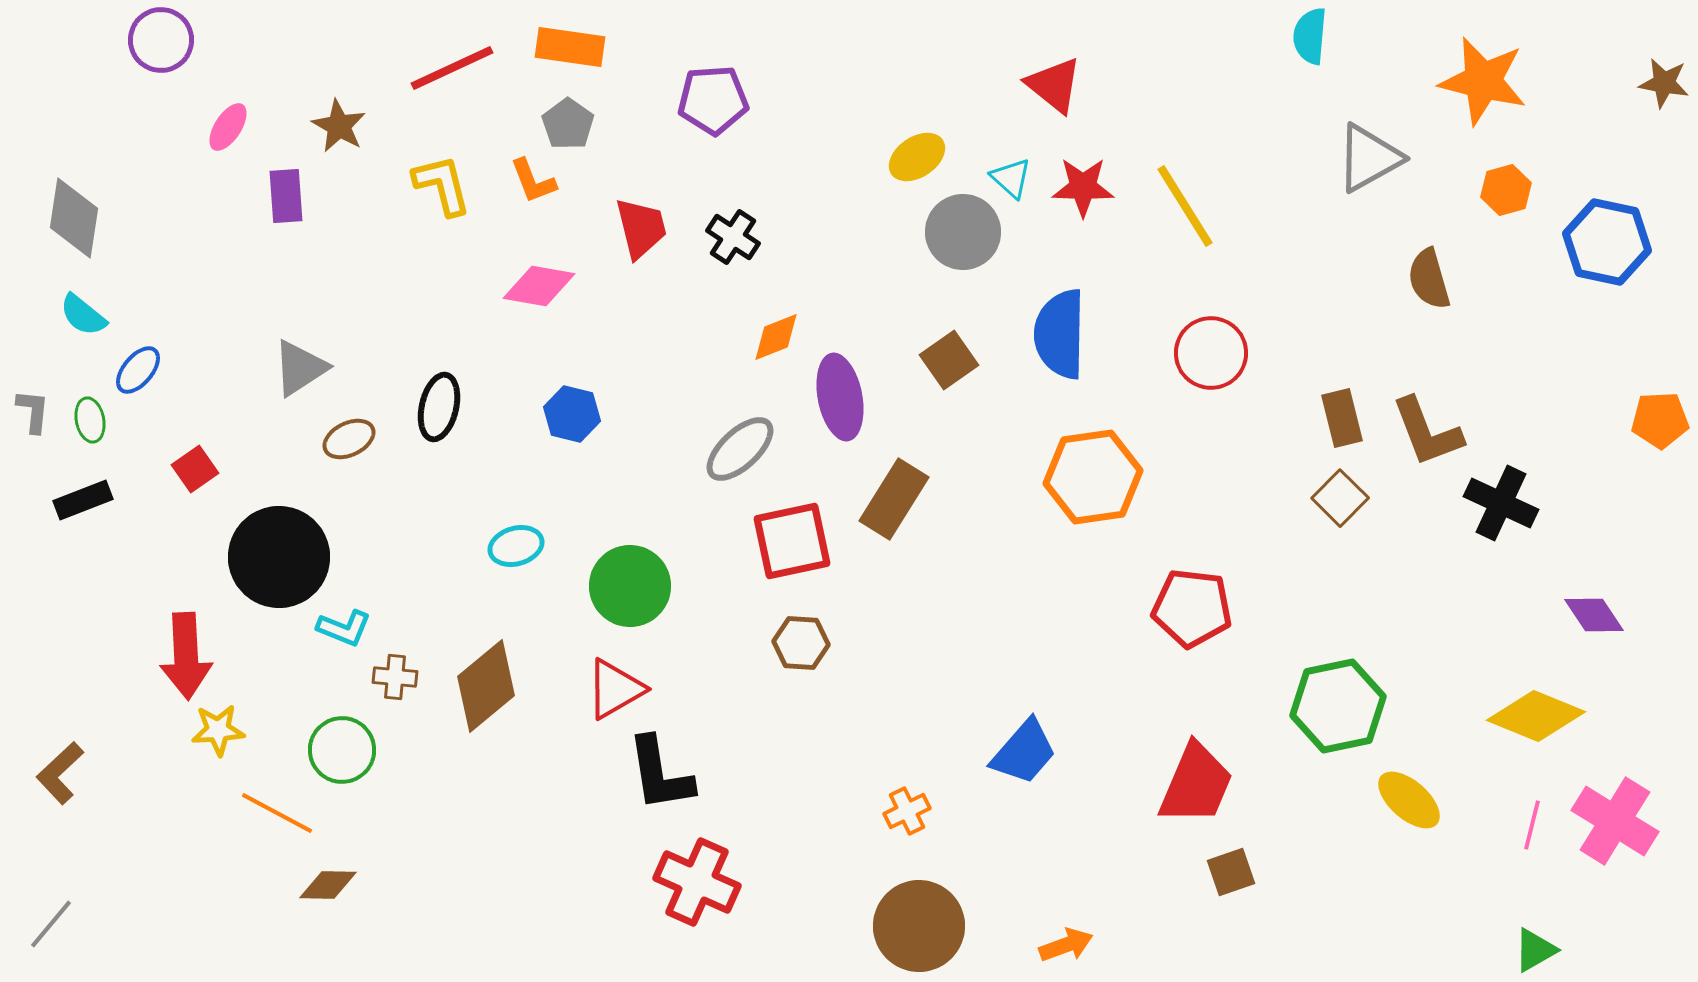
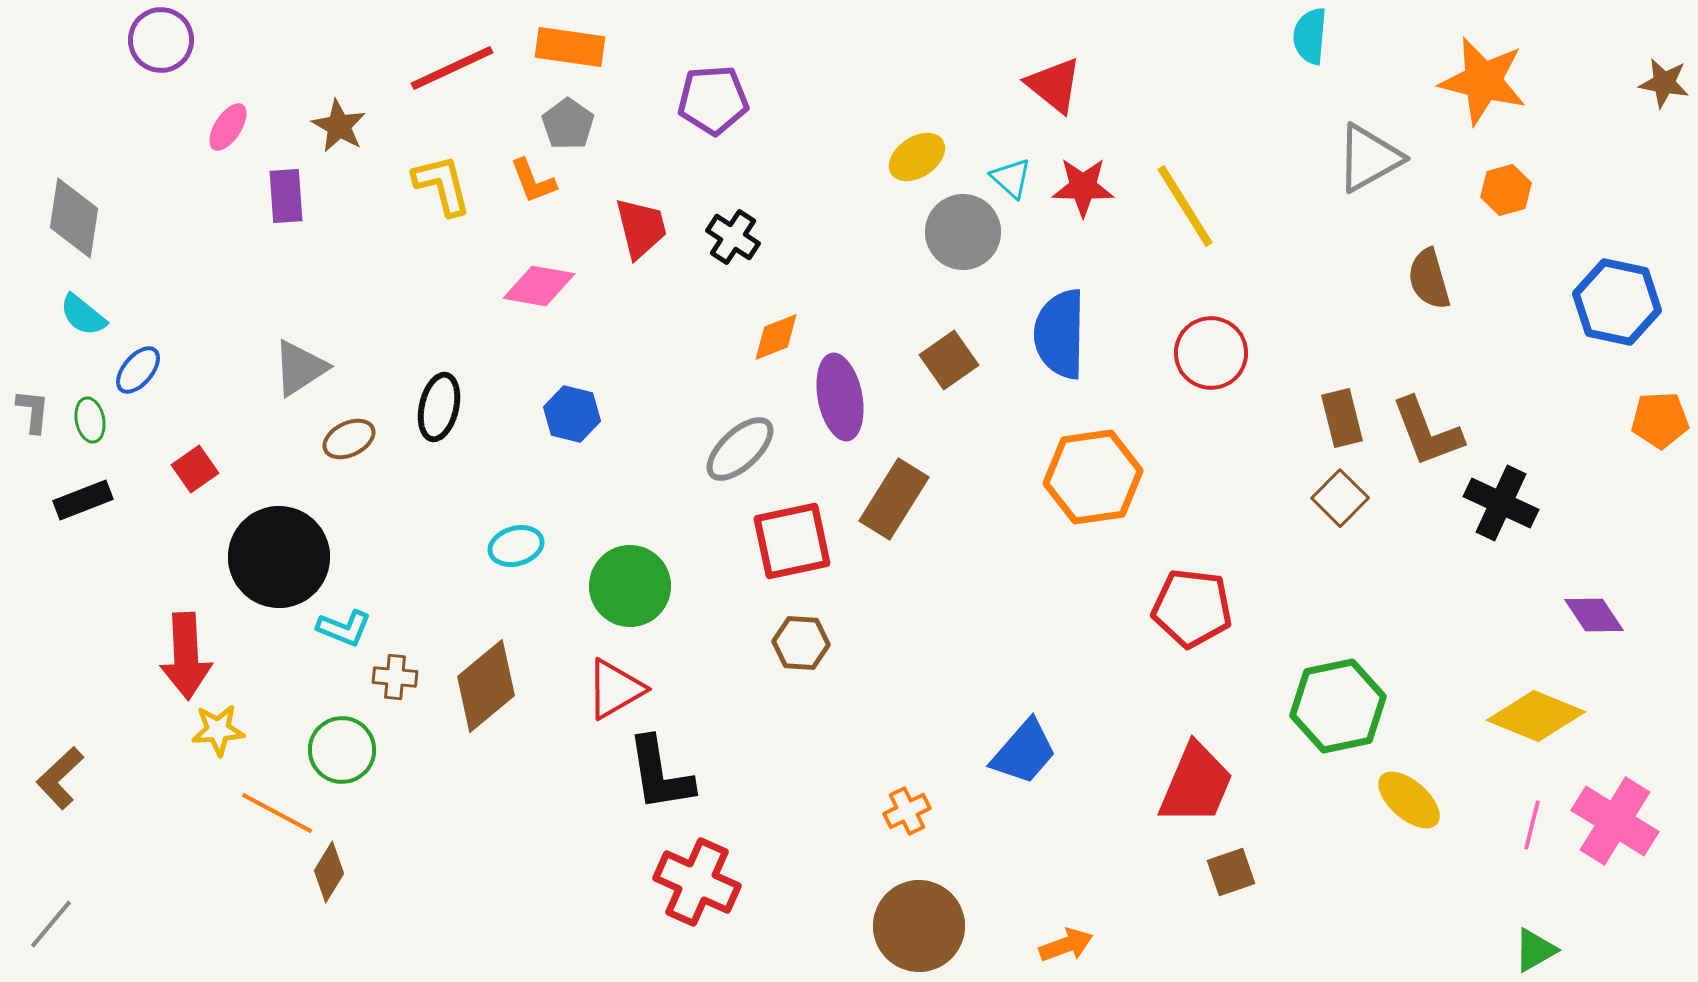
blue hexagon at (1607, 242): moved 10 px right, 60 px down
brown L-shape at (60, 773): moved 5 px down
brown diamond at (328, 885): moved 1 px right, 13 px up; rotated 60 degrees counterclockwise
